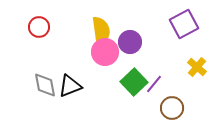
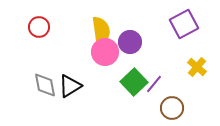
black triangle: rotated 10 degrees counterclockwise
